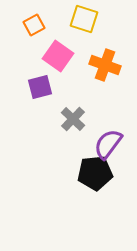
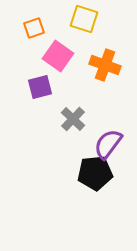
orange square: moved 3 px down; rotated 10 degrees clockwise
